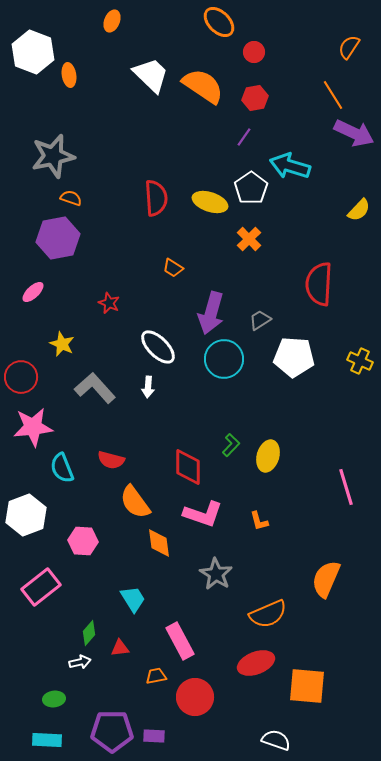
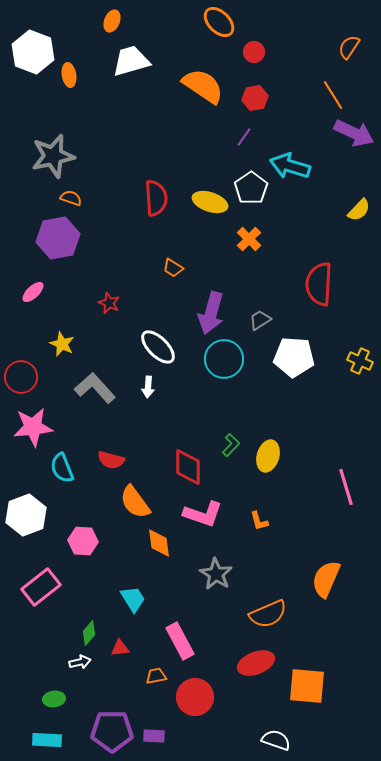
white trapezoid at (151, 75): moved 20 px left, 14 px up; rotated 60 degrees counterclockwise
